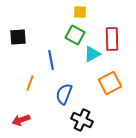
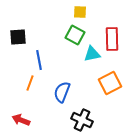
cyan triangle: rotated 18 degrees clockwise
blue line: moved 12 px left
blue semicircle: moved 2 px left, 2 px up
red arrow: rotated 42 degrees clockwise
